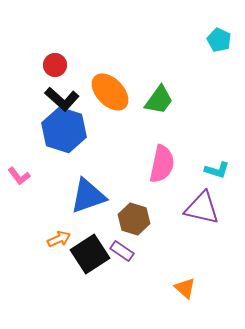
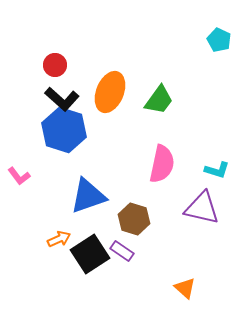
orange ellipse: rotated 66 degrees clockwise
